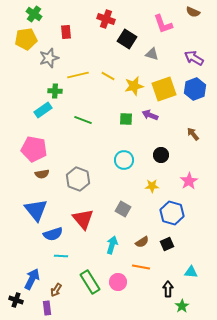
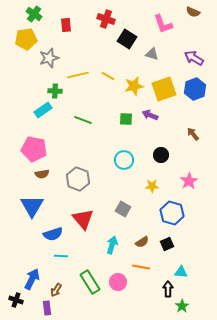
red rectangle at (66, 32): moved 7 px up
blue triangle at (36, 210): moved 4 px left, 4 px up; rotated 10 degrees clockwise
cyan triangle at (191, 272): moved 10 px left
